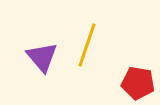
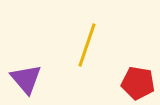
purple triangle: moved 16 px left, 22 px down
